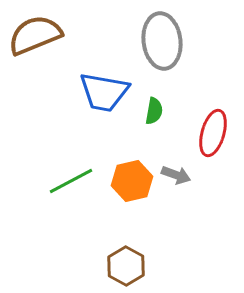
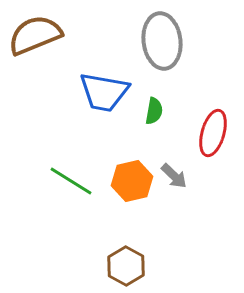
gray arrow: moved 2 px left, 1 px down; rotated 24 degrees clockwise
green line: rotated 60 degrees clockwise
